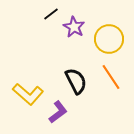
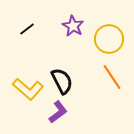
black line: moved 24 px left, 15 px down
purple star: moved 1 px left, 1 px up
orange line: moved 1 px right
black semicircle: moved 14 px left
yellow L-shape: moved 5 px up
